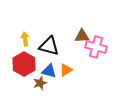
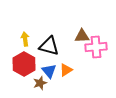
pink cross: rotated 20 degrees counterclockwise
blue triangle: rotated 35 degrees clockwise
